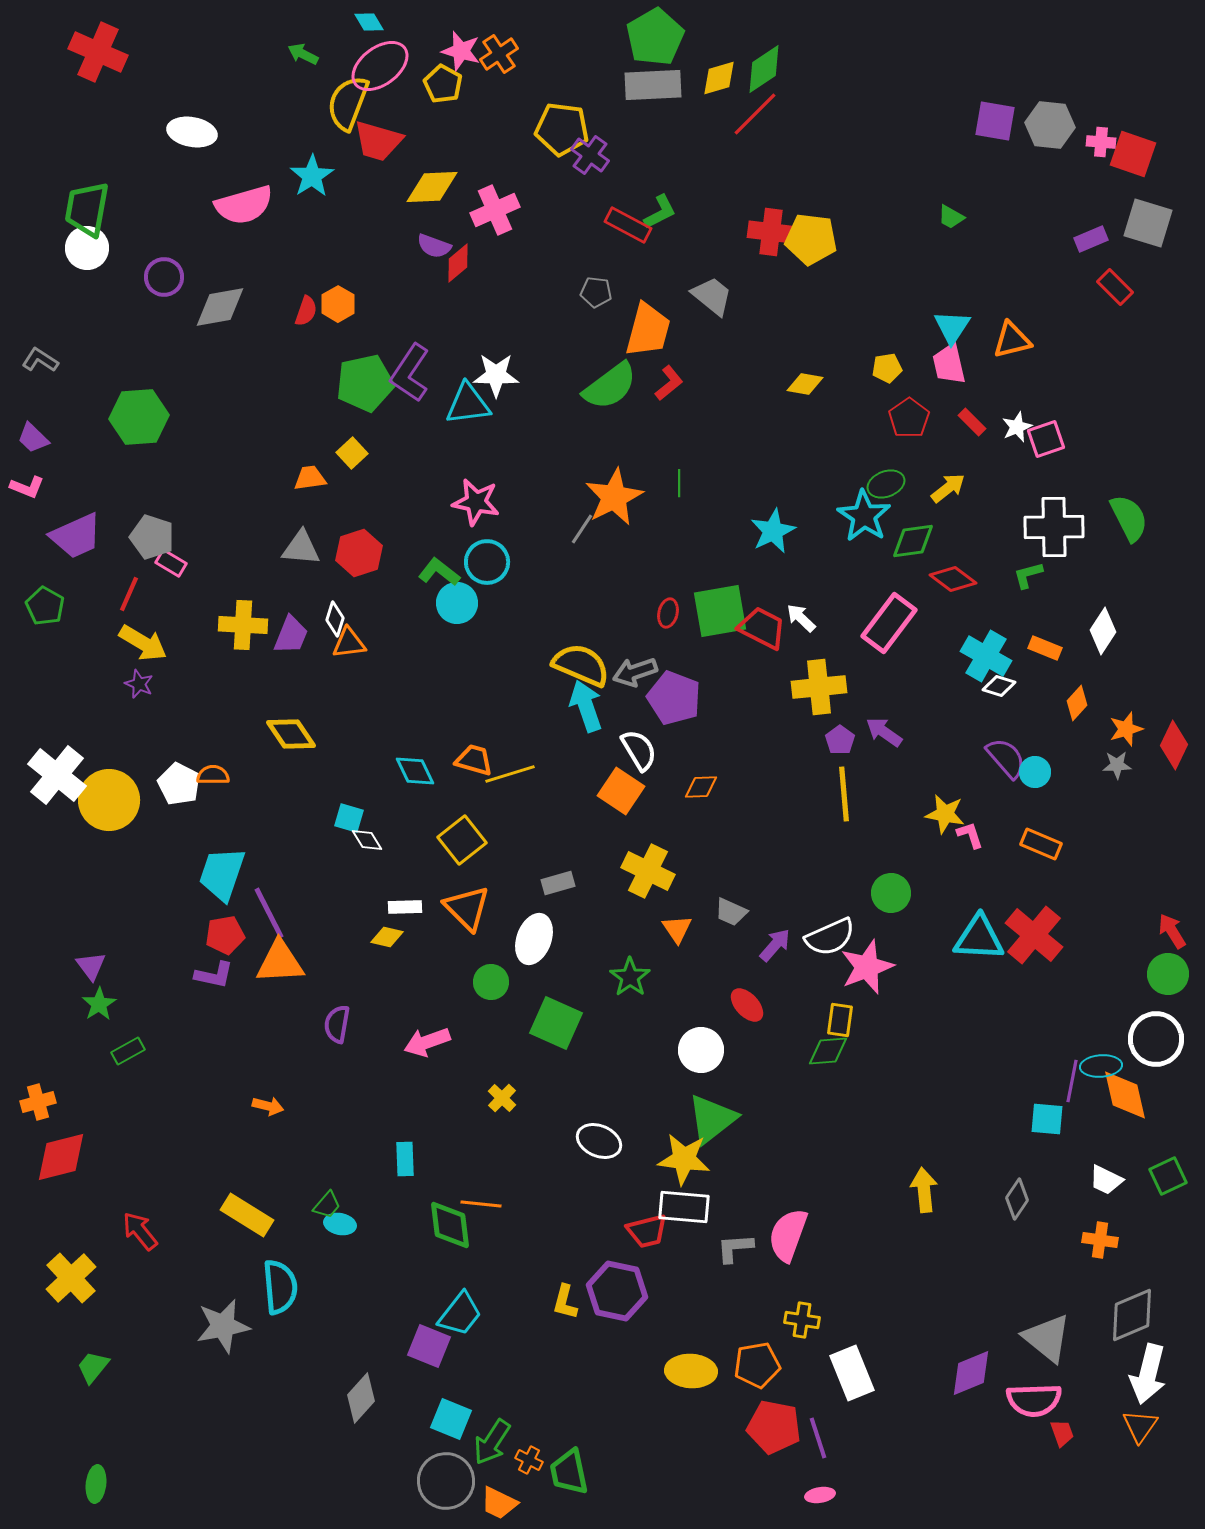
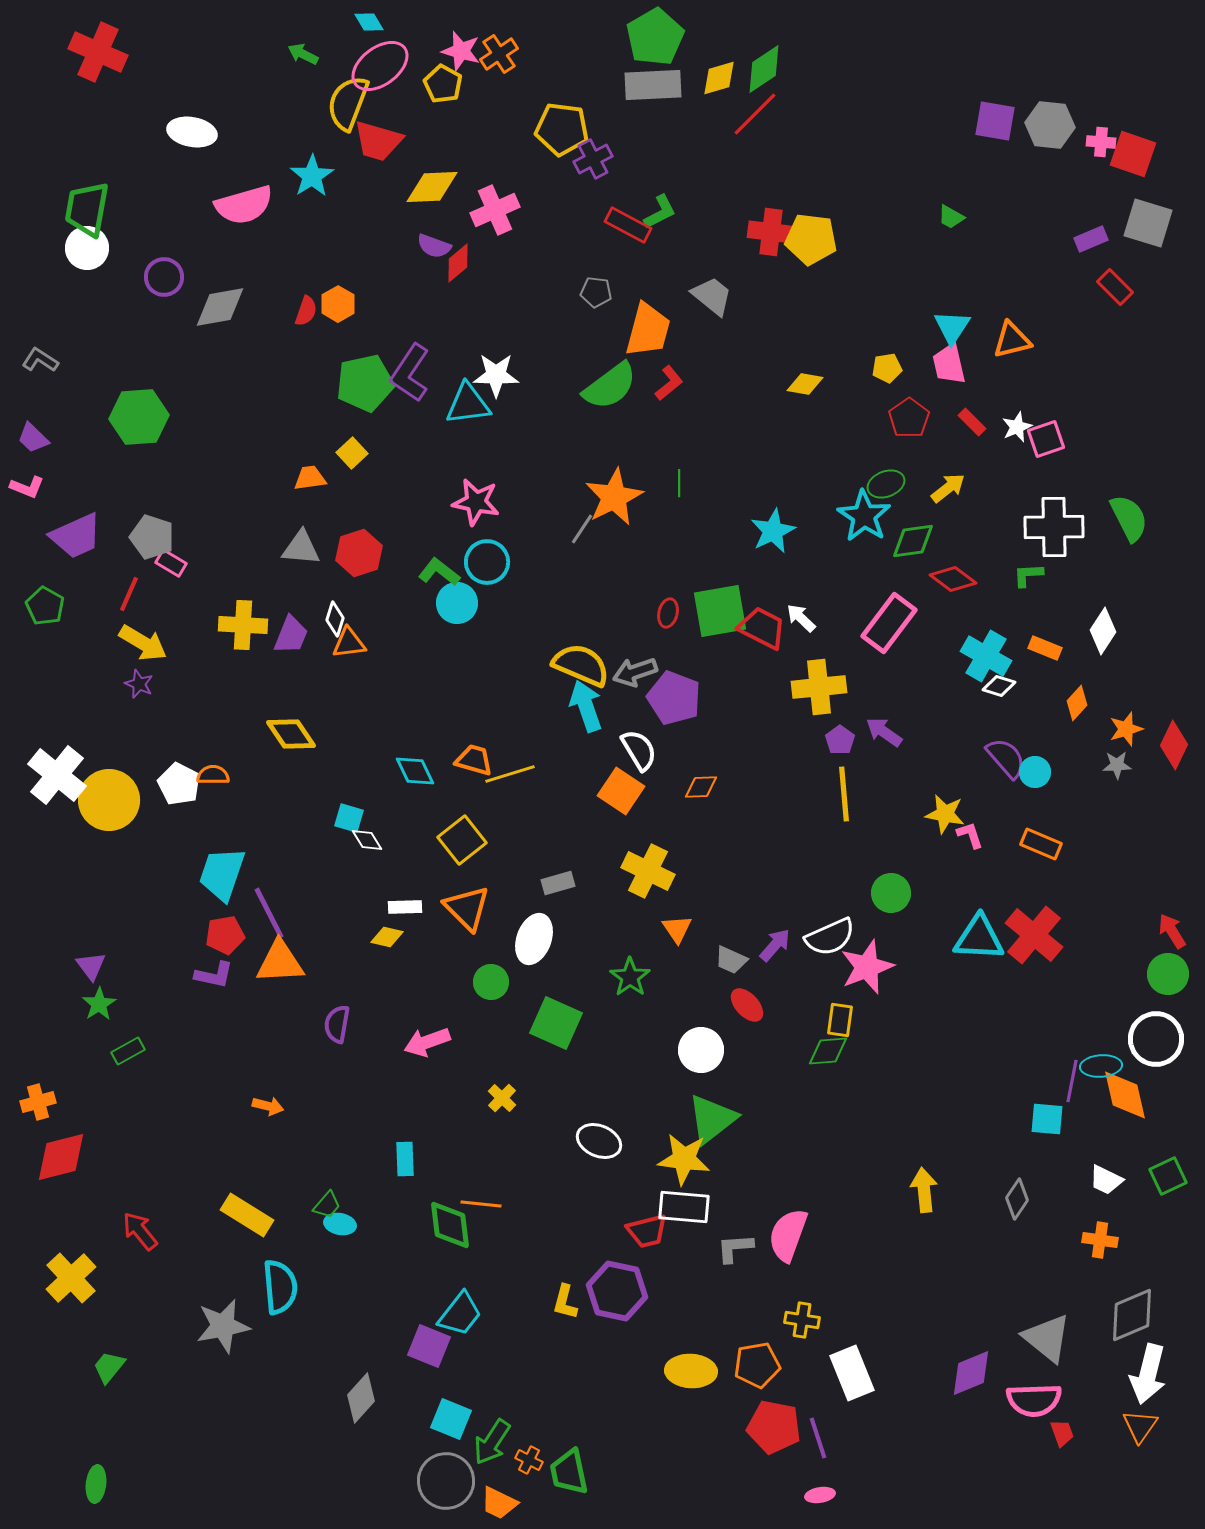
purple cross at (590, 155): moved 3 px right, 4 px down; rotated 27 degrees clockwise
green L-shape at (1028, 575): rotated 12 degrees clockwise
gray trapezoid at (731, 912): moved 48 px down
green trapezoid at (93, 1367): moved 16 px right
